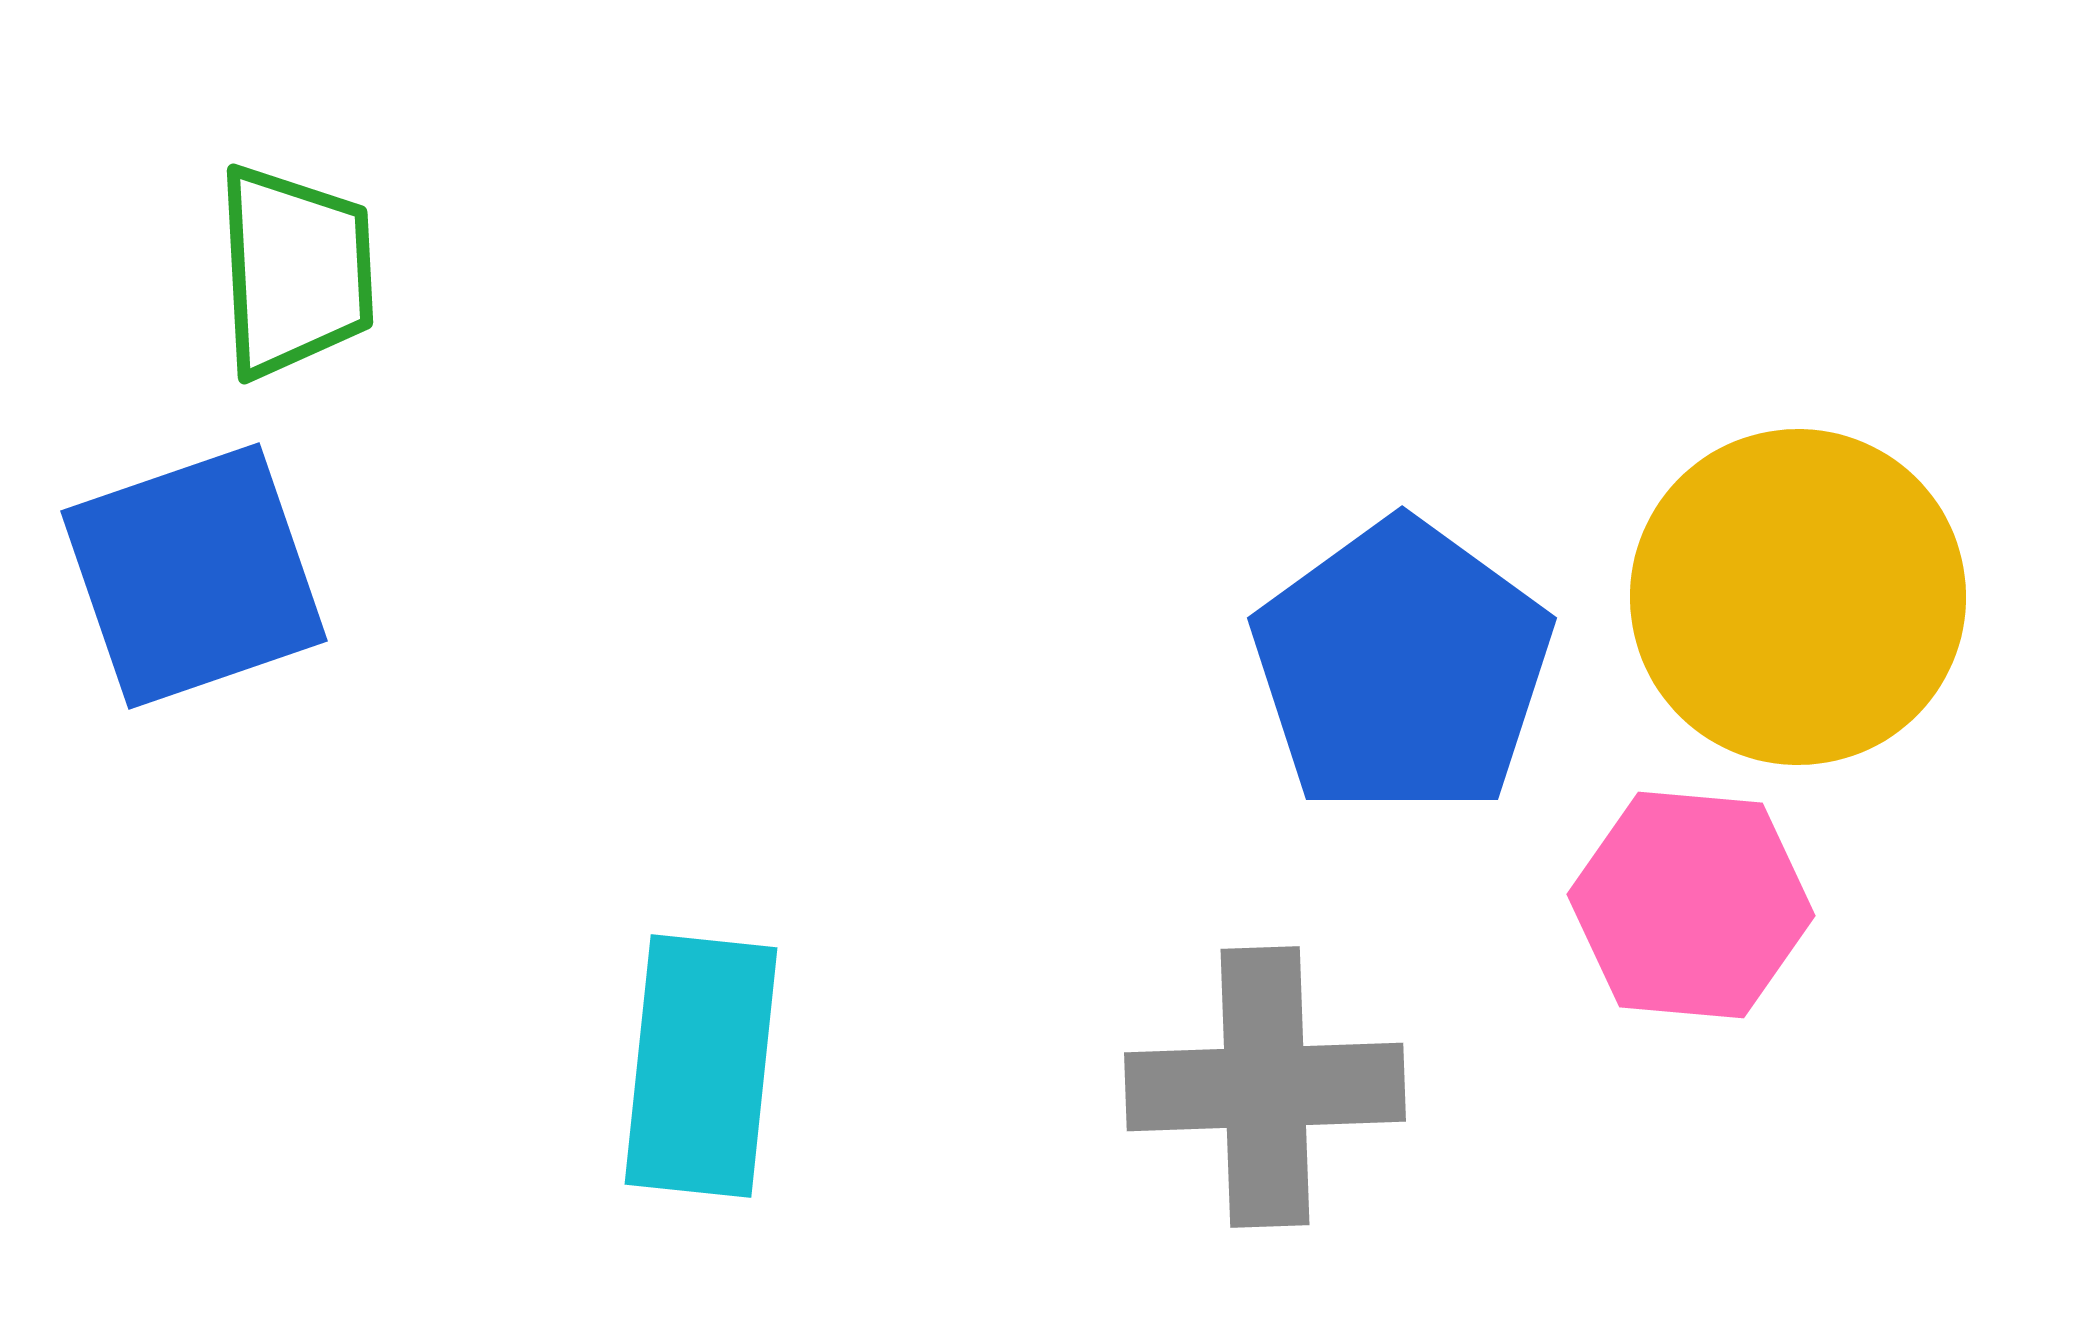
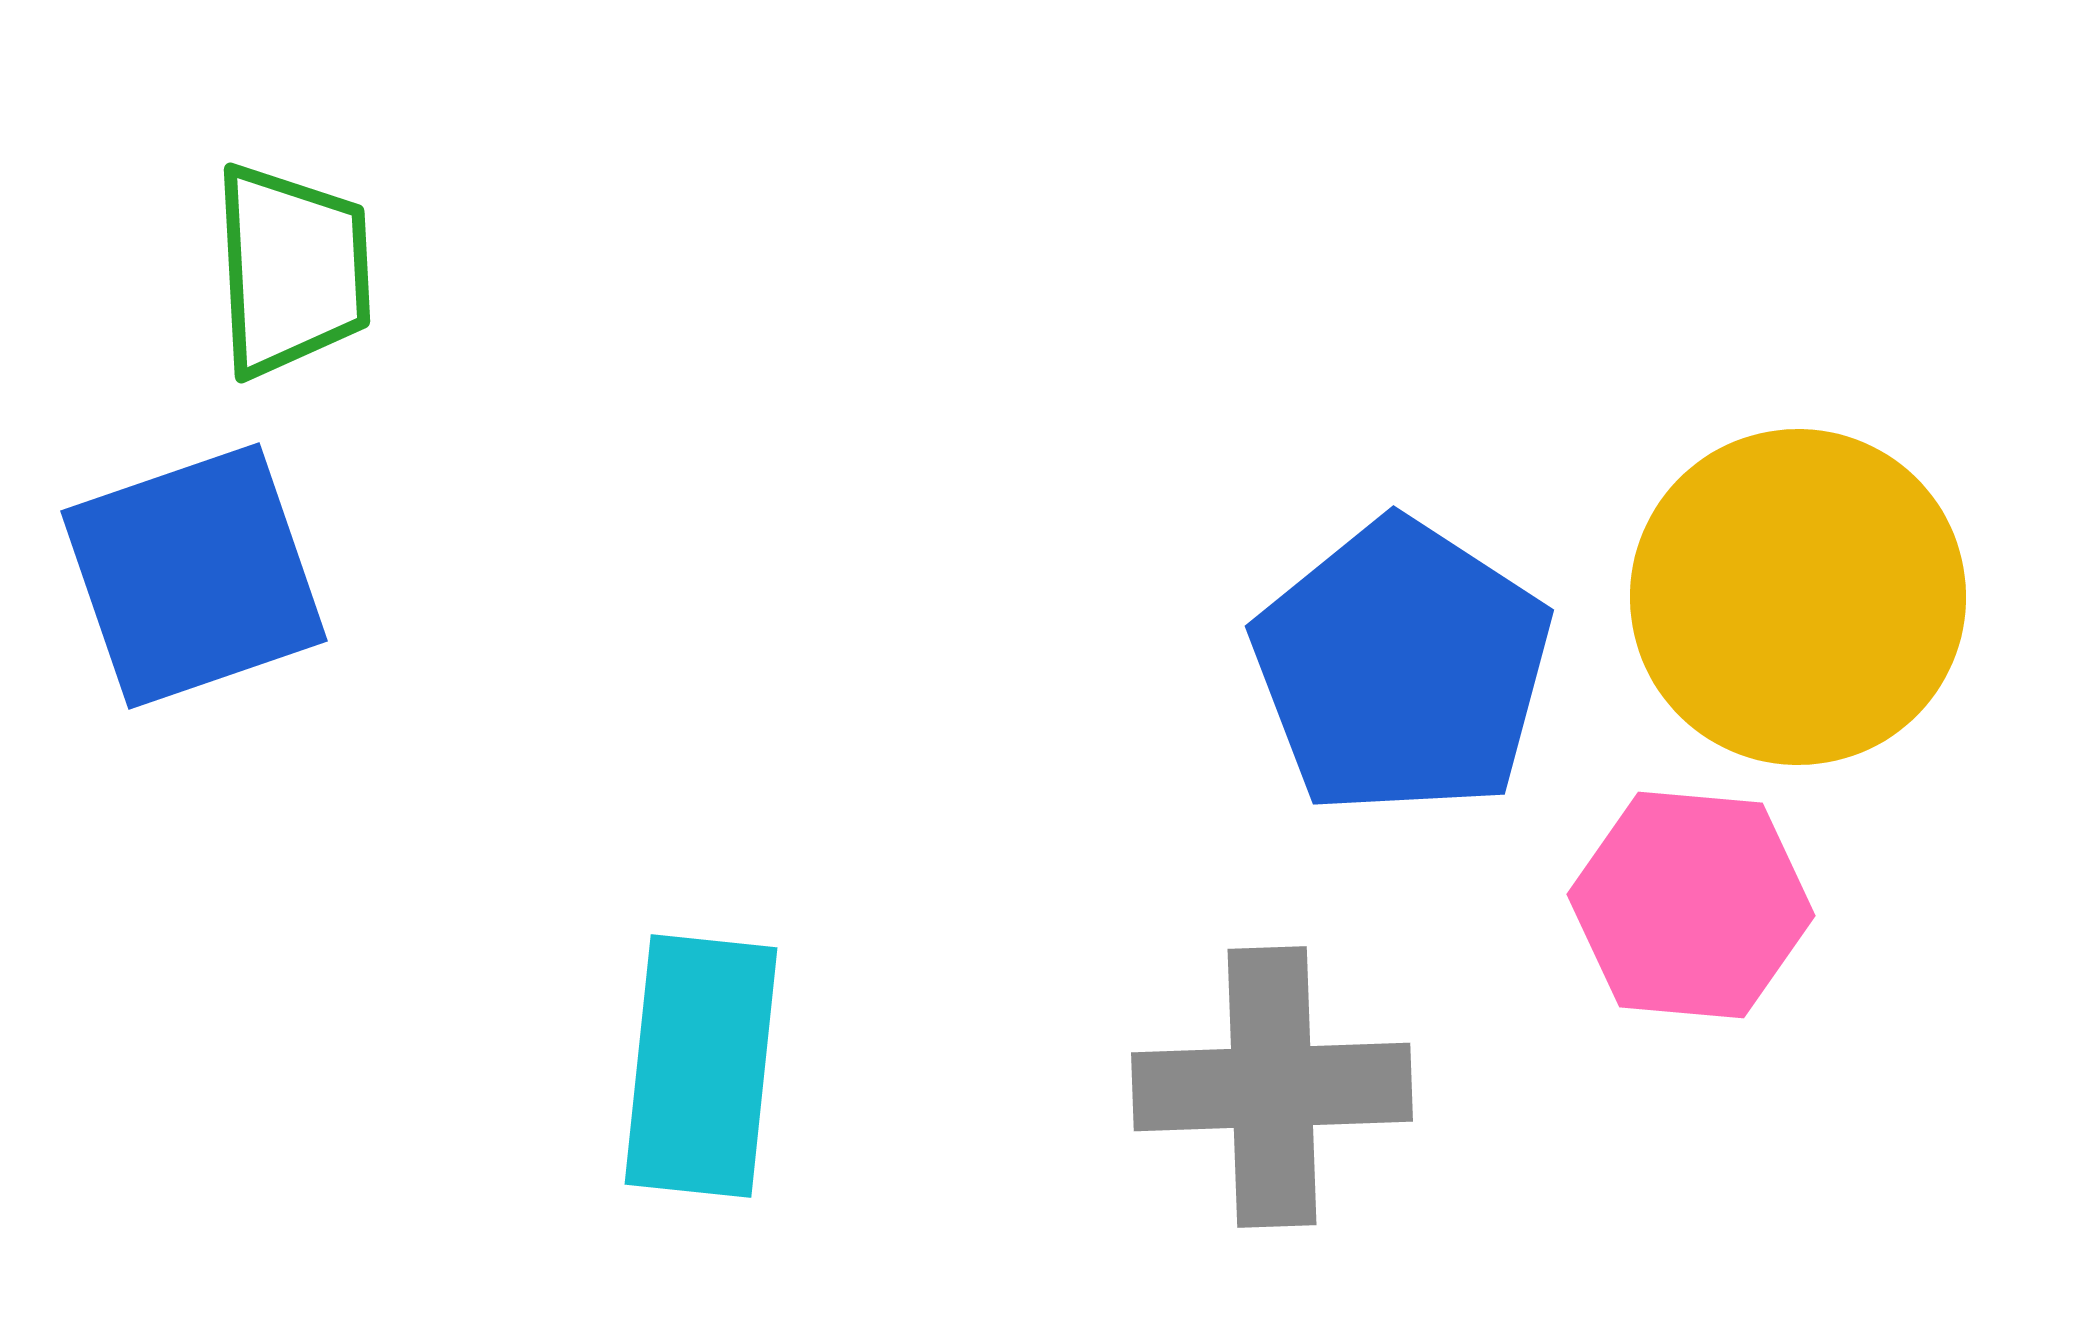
green trapezoid: moved 3 px left, 1 px up
blue pentagon: rotated 3 degrees counterclockwise
gray cross: moved 7 px right
